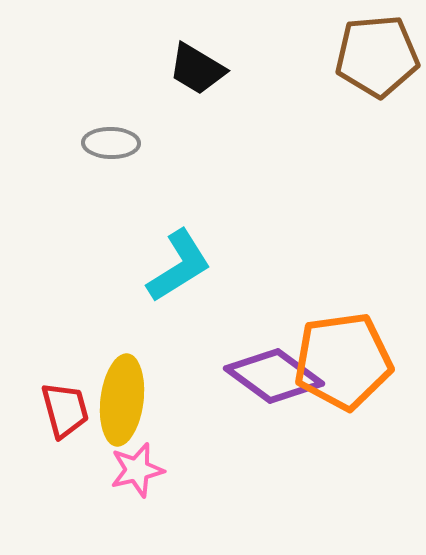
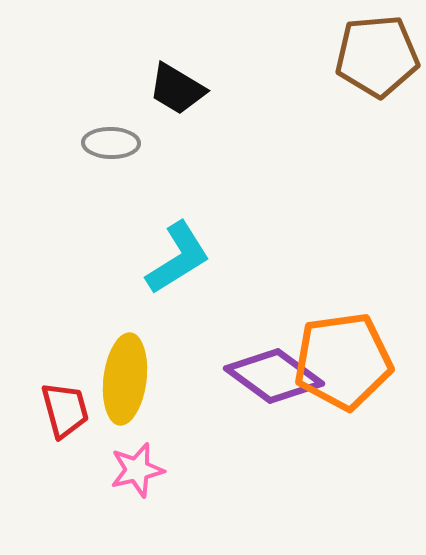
black trapezoid: moved 20 px left, 20 px down
cyan L-shape: moved 1 px left, 8 px up
yellow ellipse: moved 3 px right, 21 px up
